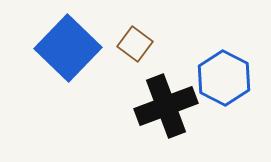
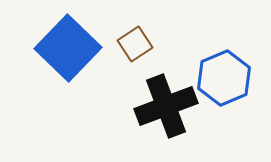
brown square: rotated 20 degrees clockwise
blue hexagon: rotated 10 degrees clockwise
